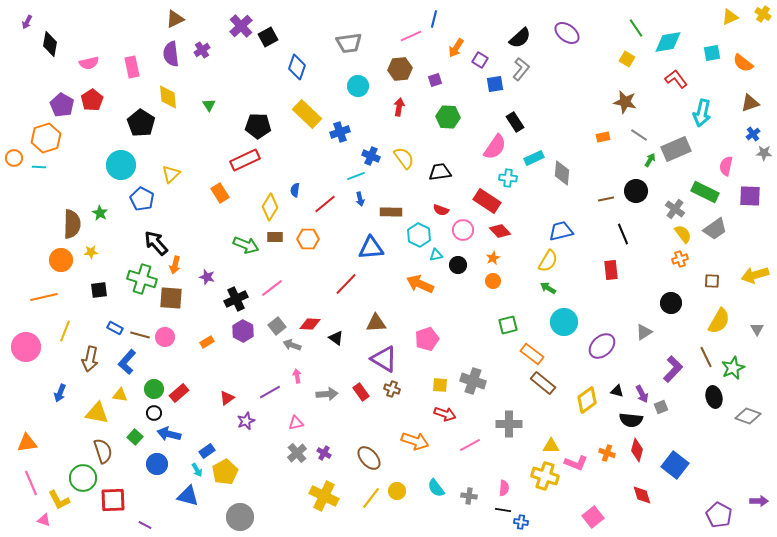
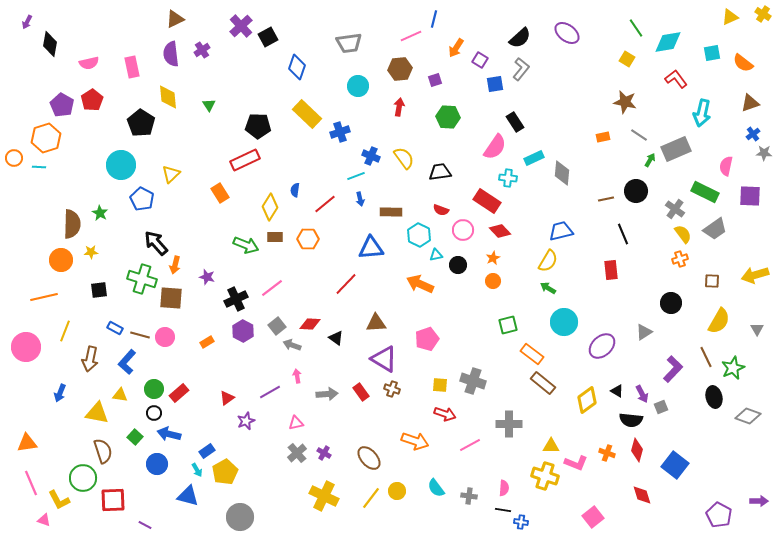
black triangle at (617, 391): rotated 16 degrees clockwise
